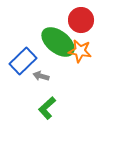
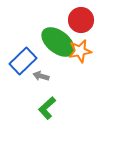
orange star: rotated 20 degrees counterclockwise
